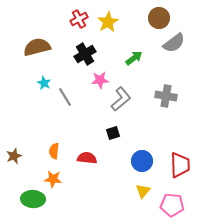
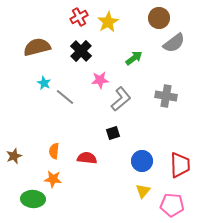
red cross: moved 2 px up
black cross: moved 4 px left, 3 px up; rotated 15 degrees counterclockwise
gray line: rotated 18 degrees counterclockwise
